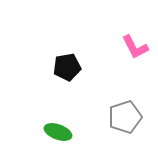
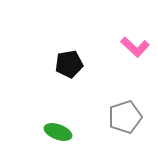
pink L-shape: rotated 20 degrees counterclockwise
black pentagon: moved 2 px right, 3 px up
